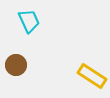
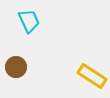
brown circle: moved 2 px down
